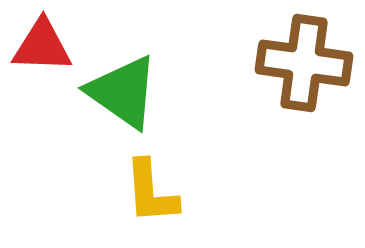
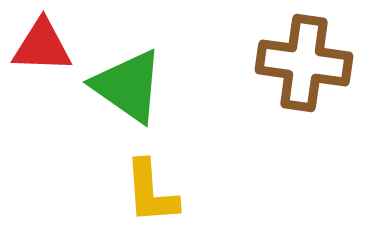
green triangle: moved 5 px right, 6 px up
